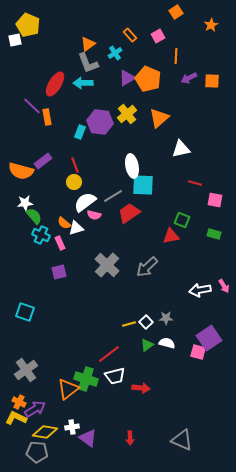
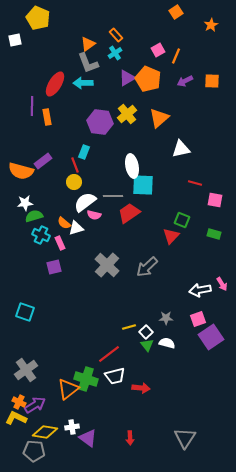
yellow pentagon at (28, 25): moved 10 px right, 7 px up
orange rectangle at (130, 35): moved 14 px left
pink square at (158, 36): moved 14 px down
orange line at (176, 56): rotated 21 degrees clockwise
purple arrow at (189, 78): moved 4 px left, 3 px down
purple line at (32, 106): rotated 48 degrees clockwise
cyan rectangle at (80, 132): moved 4 px right, 20 px down
gray line at (113, 196): rotated 30 degrees clockwise
green semicircle at (34, 216): rotated 66 degrees counterclockwise
red triangle at (171, 236): rotated 36 degrees counterclockwise
purple square at (59, 272): moved 5 px left, 5 px up
pink arrow at (224, 286): moved 2 px left, 2 px up
white square at (146, 322): moved 10 px down
yellow line at (129, 324): moved 3 px down
purple square at (209, 338): moved 2 px right, 1 px up
green triangle at (147, 345): rotated 32 degrees counterclockwise
pink square at (198, 352): moved 33 px up; rotated 35 degrees counterclockwise
purple arrow at (35, 409): moved 4 px up
gray triangle at (182, 440): moved 3 px right, 2 px up; rotated 40 degrees clockwise
gray pentagon at (37, 452): moved 3 px left, 1 px up
